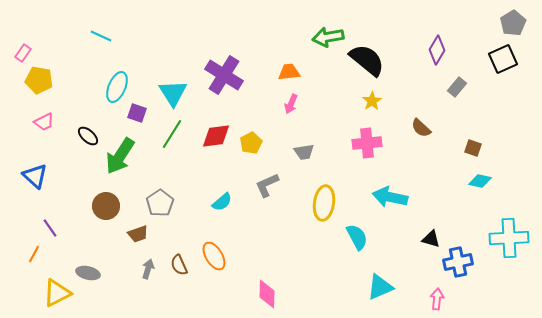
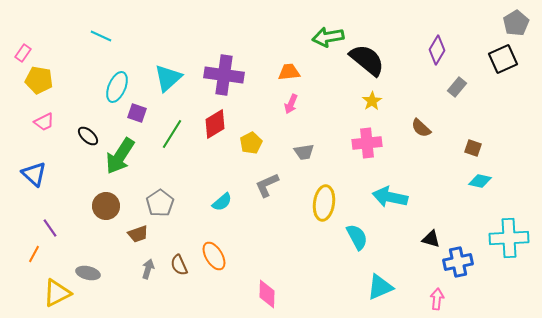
gray pentagon at (513, 23): moved 3 px right
purple cross at (224, 75): rotated 24 degrees counterclockwise
cyan triangle at (173, 93): moved 5 px left, 15 px up; rotated 20 degrees clockwise
red diamond at (216, 136): moved 1 px left, 12 px up; rotated 24 degrees counterclockwise
blue triangle at (35, 176): moved 1 px left, 2 px up
